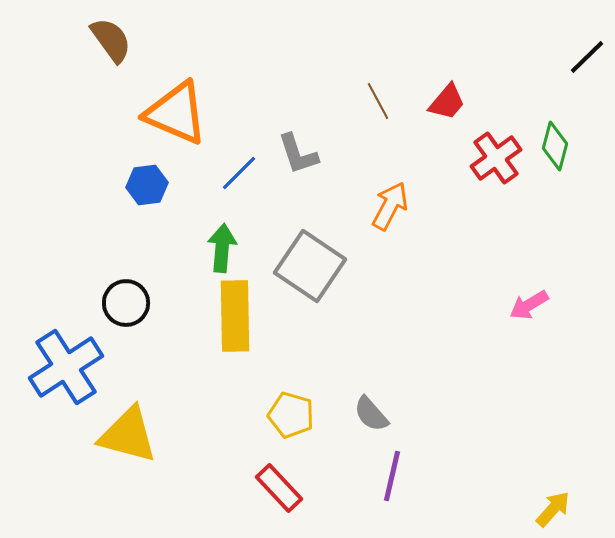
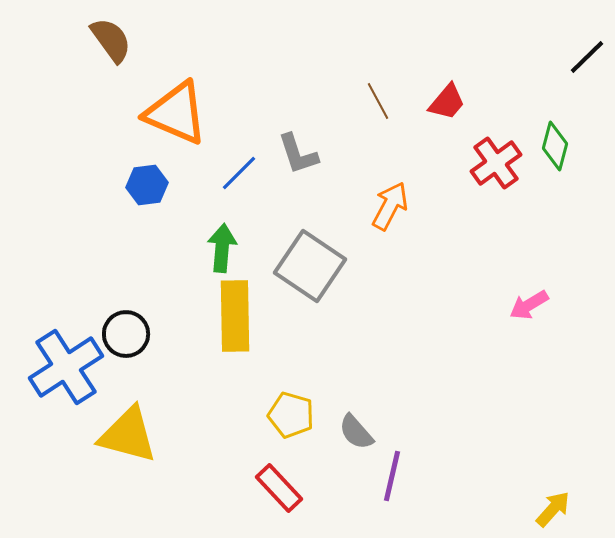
red cross: moved 5 px down
black circle: moved 31 px down
gray semicircle: moved 15 px left, 18 px down
